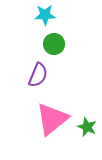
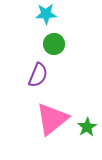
cyan star: moved 1 px right, 1 px up
green star: rotated 18 degrees clockwise
